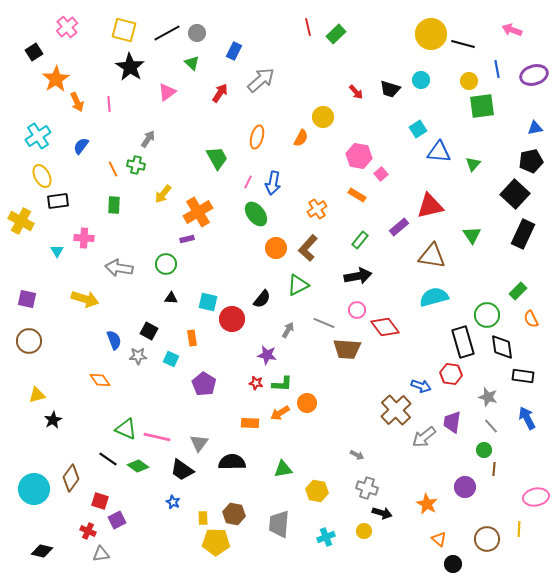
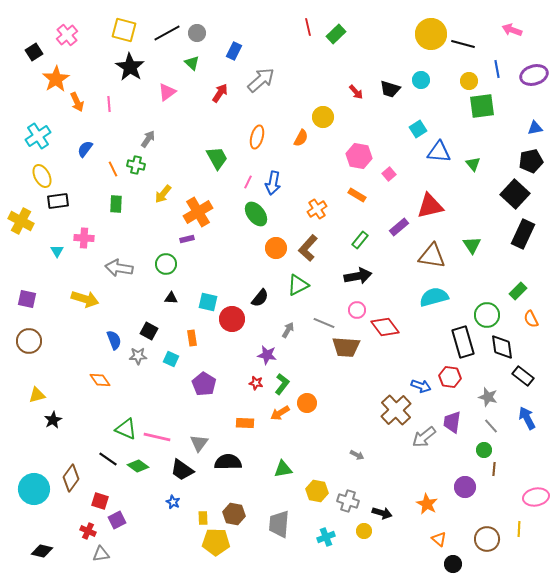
pink cross at (67, 27): moved 8 px down
blue semicircle at (81, 146): moved 4 px right, 3 px down
green triangle at (473, 164): rotated 21 degrees counterclockwise
pink square at (381, 174): moved 8 px right
green rectangle at (114, 205): moved 2 px right, 1 px up
green triangle at (472, 235): moved 10 px down
black semicircle at (262, 299): moved 2 px left, 1 px up
brown trapezoid at (347, 349): moved 1 px left, 2 px up
red hexagon at (451, 374): moved 1 px left, 3 px down
black rectangle at (523, 376): rotated 30 degrees clockwise
green L-shape at (282, 384): rotated 55 degrees counterclockwise
orange rectangle at (250, 423): moved 5 px left
black semicircle at (232, 462): moved 4 px left
gray cross at (367, 488): moved 19 px left, 13 px down
